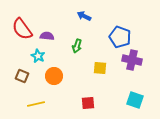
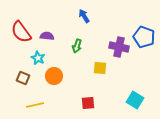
blue arrow: rotated 32 degrees clockwise
red semicircle: moved 1 px left, 3 px down
blue pentagon: moved 24 px right
cyan star: moved 2 px down
purple cross: moved 13 px left, 13 px up
brown square: moved 1 px right, 2 px down
cyan square: rotated 12 degrees clockwise
yellow line: moved 1 px left, 1 px down
